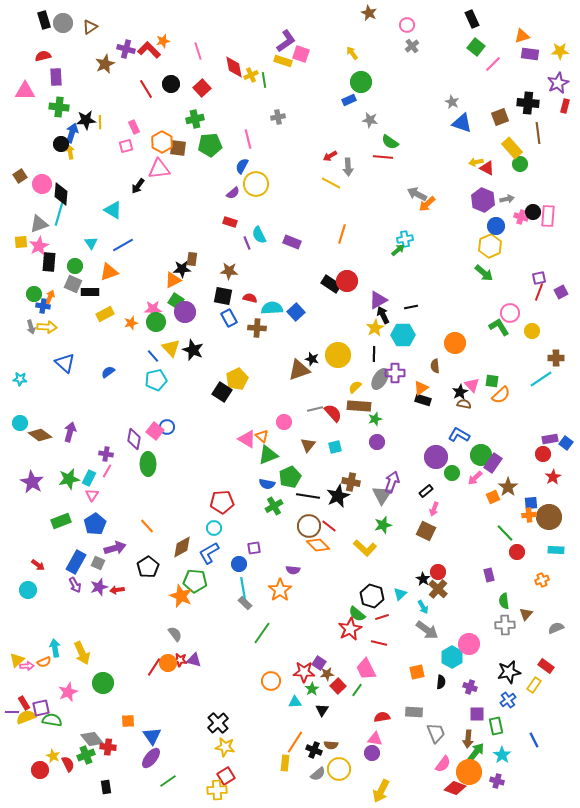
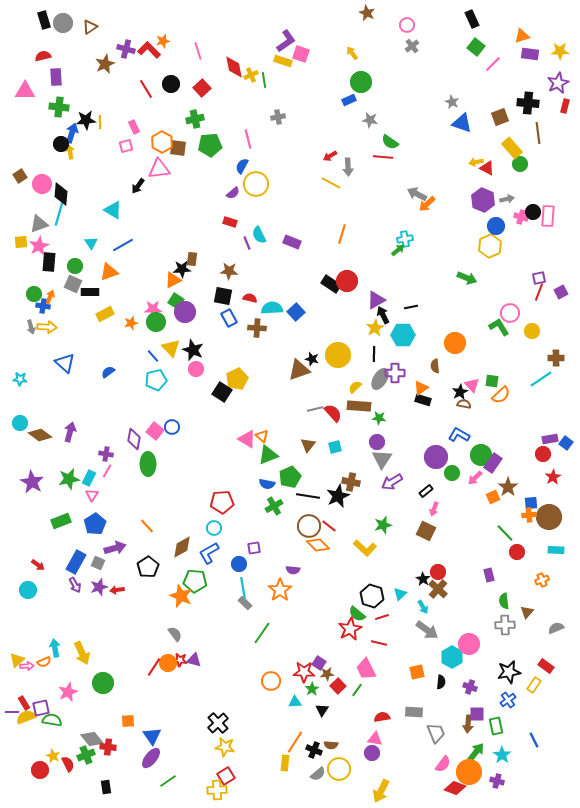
brown star at (369, 13): moved 2 px left
green arrow at (484, 273): moved 17 px left, 5 px down; rotated 18 degrees counterclockwise
purple triangle at (378, 300): moved 2 px left
green star at (375, 419): moved 4 px right, 1 px up; rotated 24 degrees clockwise
pink circle at (284, 422): moved 88 px left, 53 px up
blue circle at (167, 427): moved 5 px right
purple arrow at (392, 482): rotated 140 degrees counterclockwise
gray triangle at (382, 495): moved 36 px up
brown triangle at (526, 614): moved 1 px right, 2 px up
brown arrow at (468, 739): moved 15 px up
